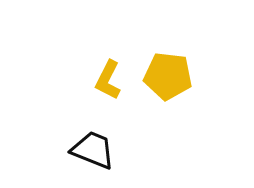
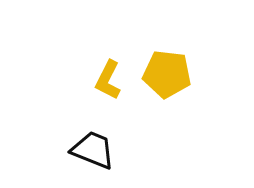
yellow pentagon: moved 1 px left, 2 px up
